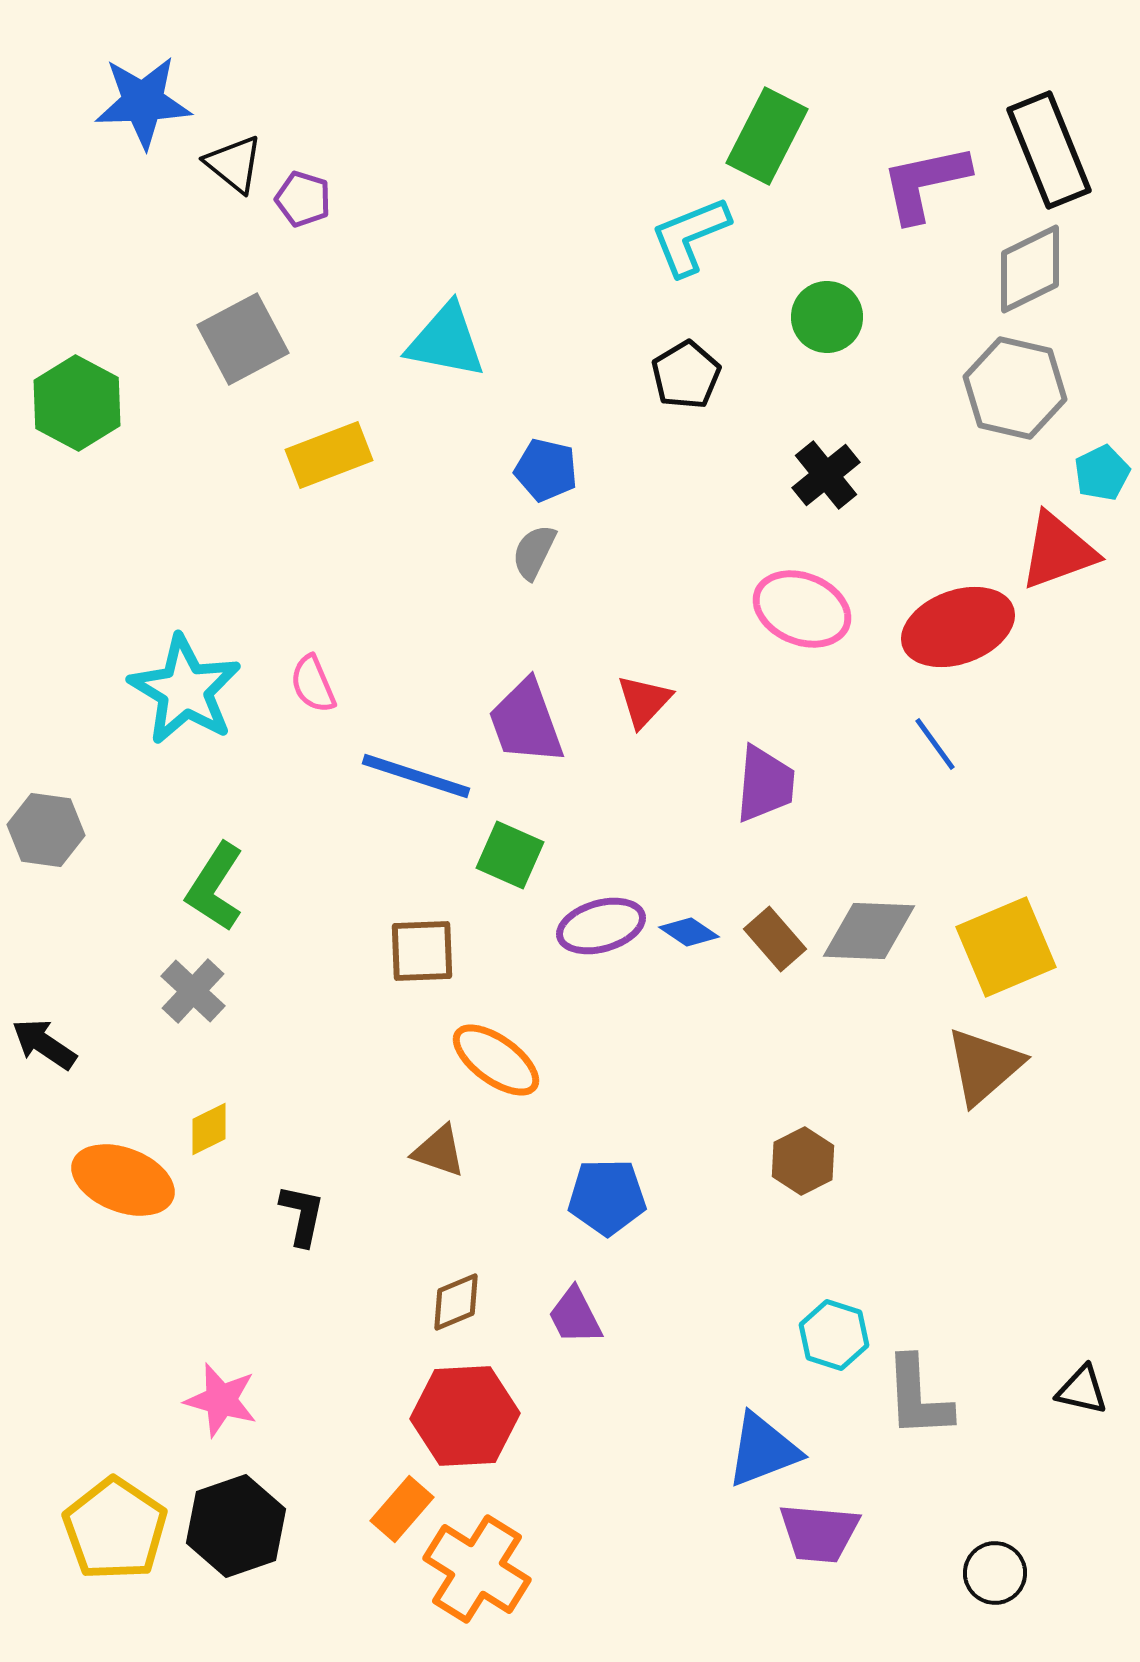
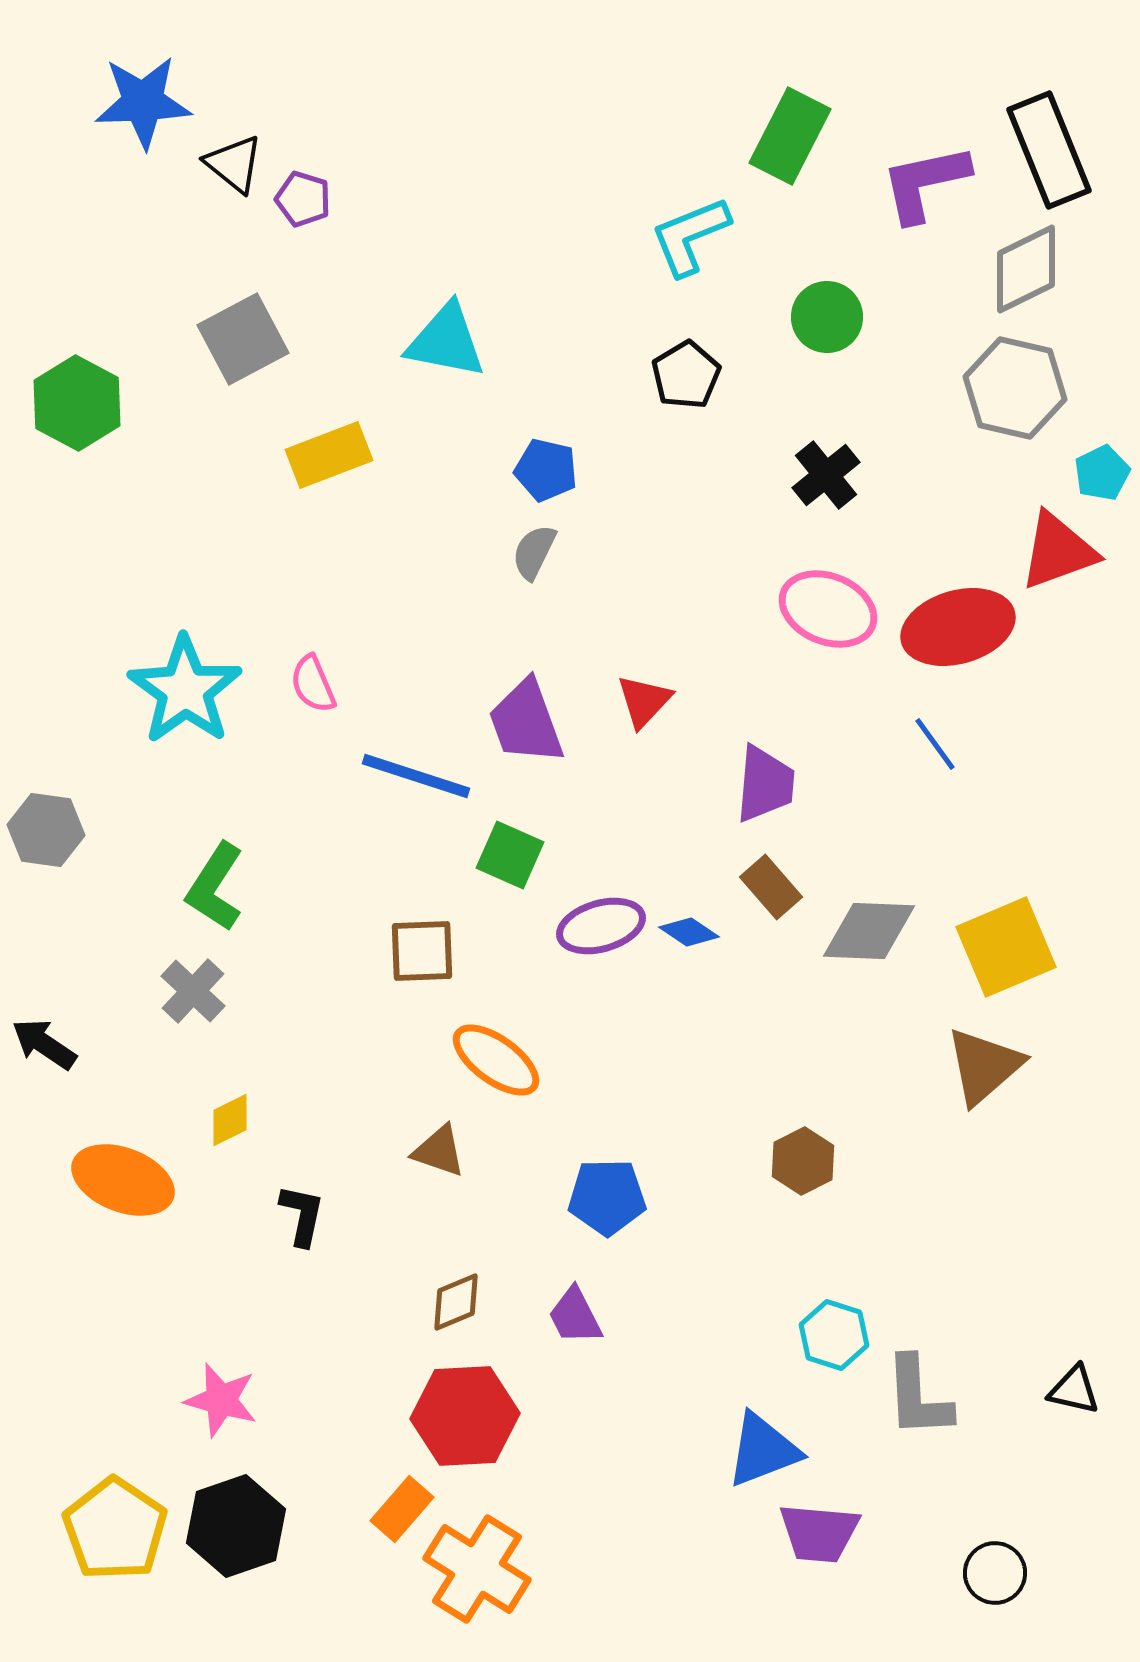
green rectangle at (767, 136): moved 23 px right
gray diamond at (1030, 269): moved 4 px left
pink ellipse at (802, 609): moved 26 px right
red ellipse at (958, 627): rotated 4 degrees clockwise
cyan star at (185, 690): rotated 5 degrees clockwise
brown rectangle at (775, 939): moved 4 px left, 52 px up
yellow diamond at (209, 1129): moved 21 px right, 9 px up
black triangle at (1082, 1390): moved 8 px left
